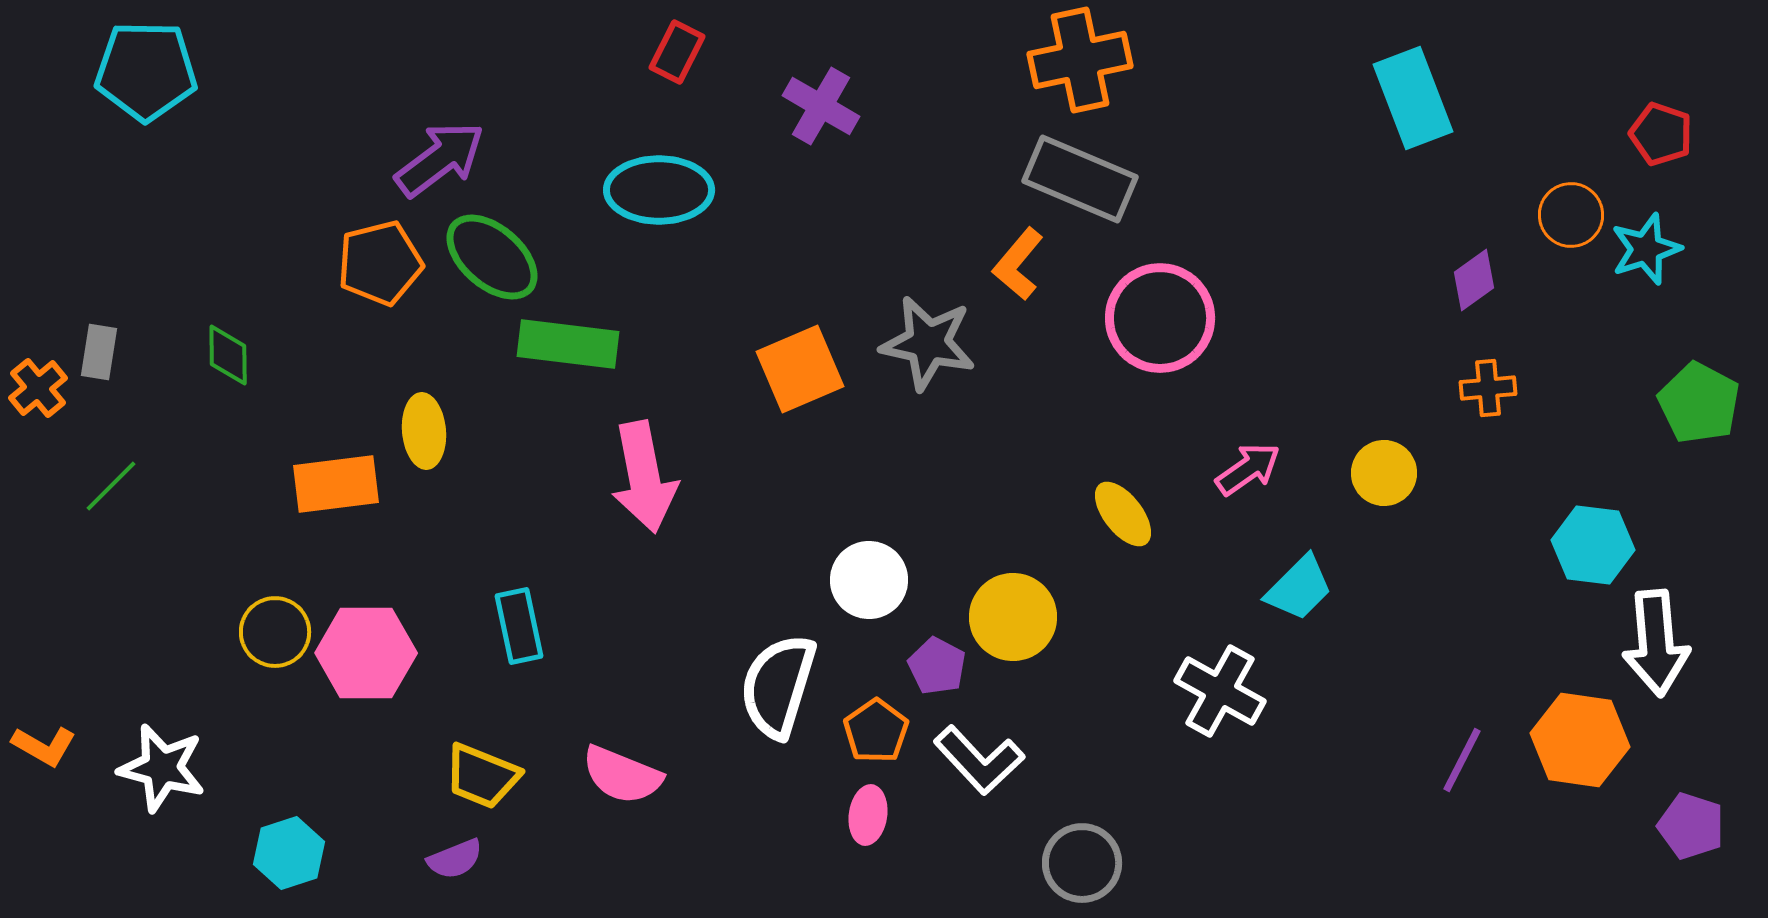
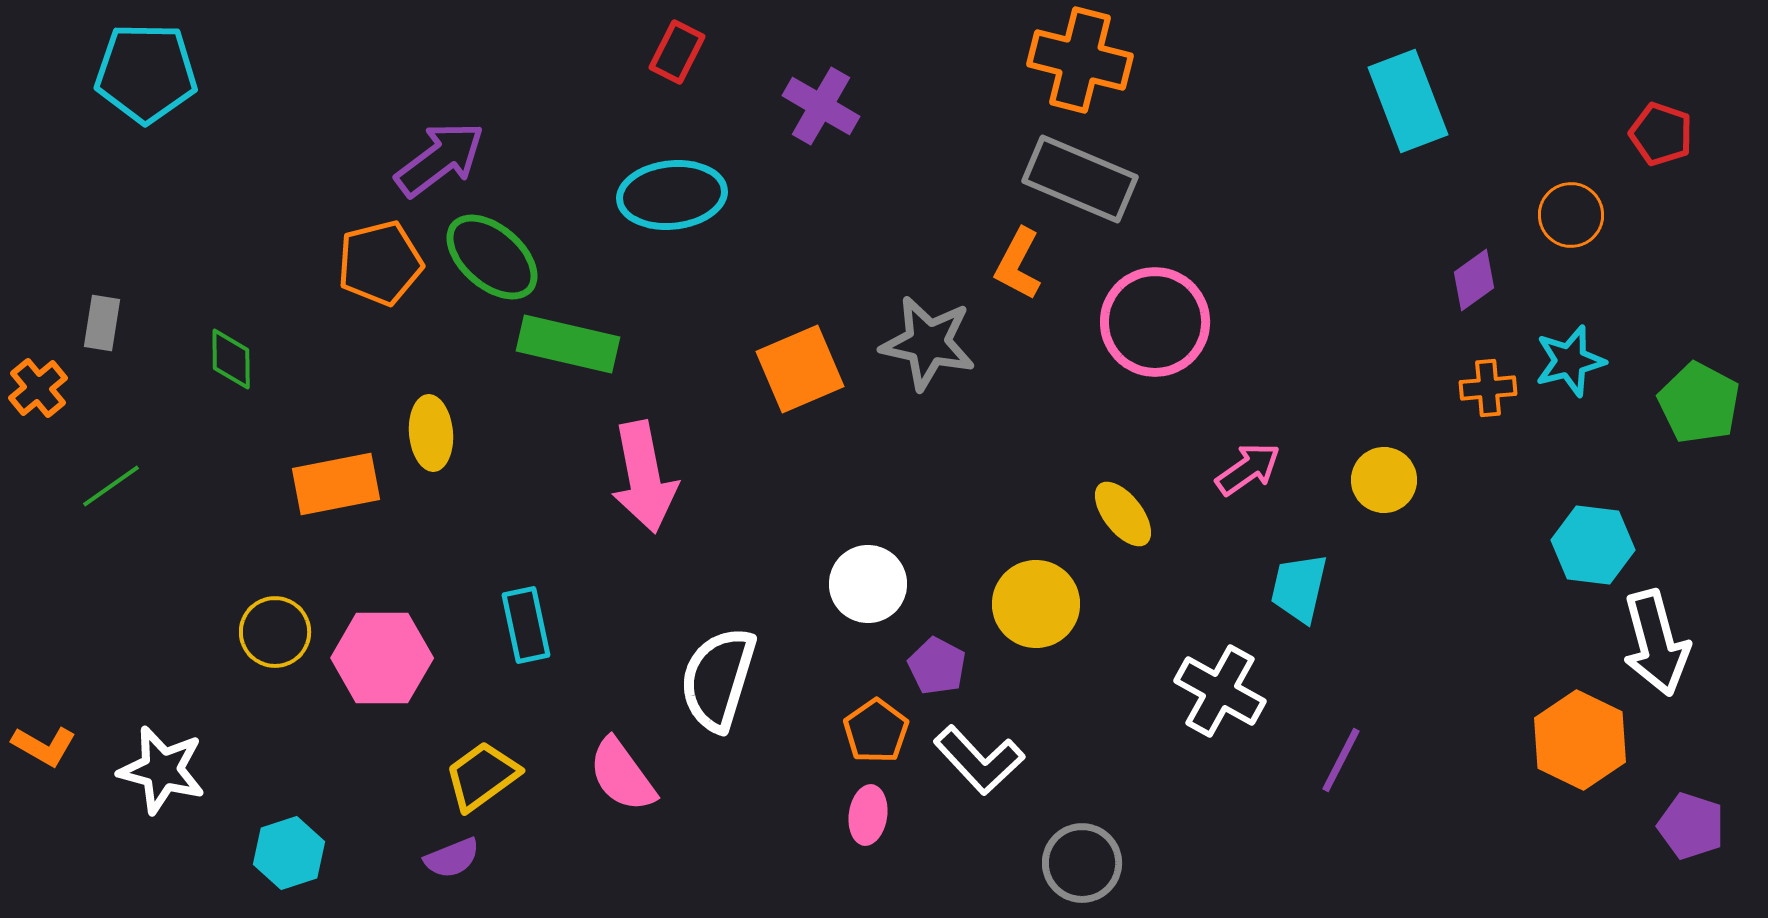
orange cross at (1080, 60): rotated 26 degrees clockwise
cyan pentagon at (146, 71): moved 2 px down
cyan rectangle at (1413, 98): moved 5 px left, 3 px down
cyan ellipse at (659, 190): moved 13 px right, 5 px down; rotated 6 degrees counterclockwise
cyan star at (1646, 249): moved 76 px left, 112 px down; rotated 4 degrees clockwise
orange L-shape at (1018, 264): rotated 12 degrees counterclockwise
pink circle at (1160, 318): moved 5 px left, 4 px down
green rectangle at (568, 344): rotated 6 degrees clockwise
gray rectangle at (99, 352): moved 3 px right, 29 px up
green diamond at (228, 355): moved 3 px right, 4 px down
yellow ellipse at (424, 431): moved 7 px right, 2 px down
yellow circle at (1384, 473): moved 7 px down
orange rectangle at (336, 484): rotated 4 degrees counterclockwise
green line at (111, 486): rotated 10 degrees clockwise
white circle at (869, 580): moved 1 px left, 4 px down
cyan trapezoid at (1299, 588): rotated 148 degrees clockwise
yellow circle at (1013, 617): moved 23 px right, 13 px up
cyan rectangle at (519, 626): moved 7 px right, 1 px up
white arrow at (1656, 643): rotated 10 degrees counterclockwise
pink hexagon at (366, 653): moved 16 px right, 5 px down
white semicircle at (778, 686): moved 60 px left, 7 px up
orange hexagon at (1580, 740): rotated 18 degrees clockwise
purple line at (1462, 760): moved 121 px left
white star at (162, 768): moved 2 px down
pink semicircle at (622, 775): rotated 32 degrees clockwise
yellow trapezoid at (482, 776): rotated 122 degrees clockwise
purple semicircle at (455, 859): moved 3 px left, 1 px up
